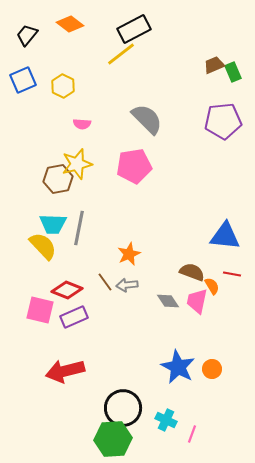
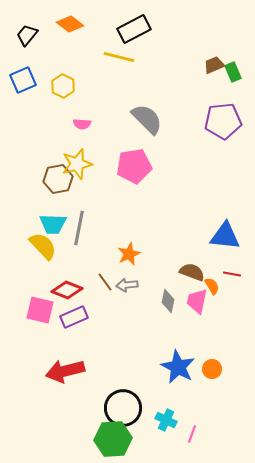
yellow line: moved 2 px left, 3 px down; rotated 52 degrees clockwise
gray diamond: rotated 45 degrees clockwise
